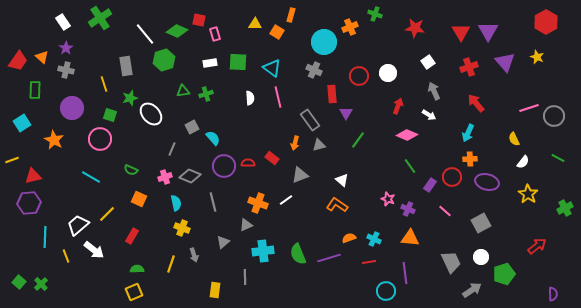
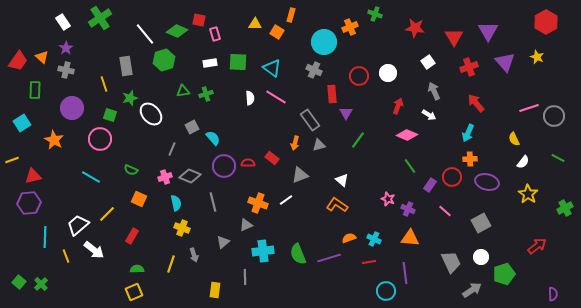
red triangle at (461, 32): moved 7 px left, 5 px down
pink line at (278, 97): moved 2 px left; rotated 45 degrees counterclockwise
